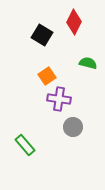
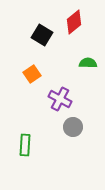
red diamond: rotated 25 degrees clockwise
green semicircle: rotated 12 degrees counterclockwise
orange square: moved 15 px left, 2 px up
purple cross: moved 1 px right; rotated 20 degrees clockwise
green rectangle: rotated 45 degrees clockwise
